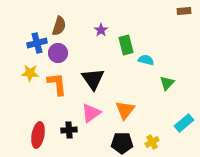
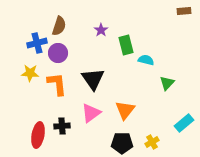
black cross: moved 7 px left, 4 px up
